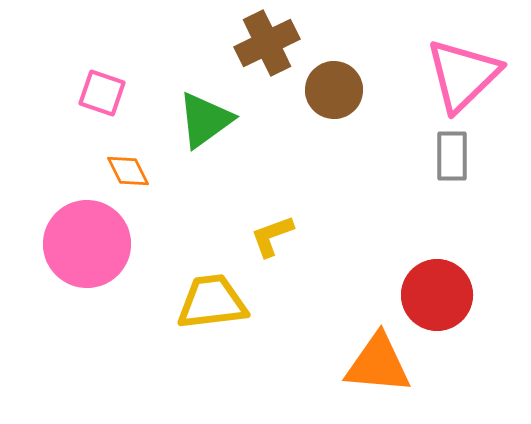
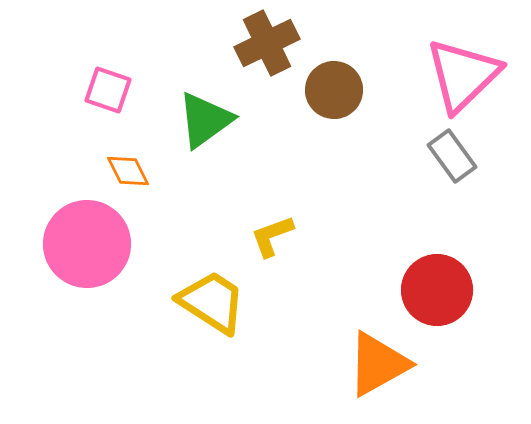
pink square: moved 6 px right, 3 px up
gray rectangle: rotated 36 degrees counterclockwise
red circle: moved 5 px up
yellow trapezoid: rotated 40 degrees clockwise
orange triangle: rotated 34 degrees counterclockwise
